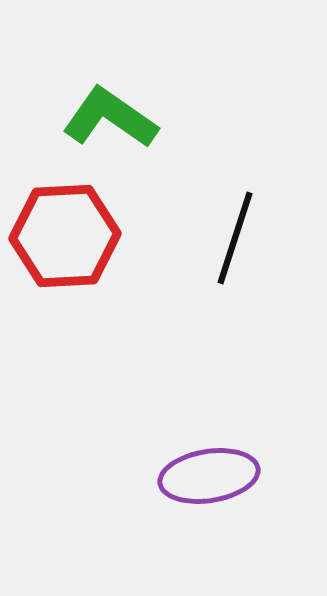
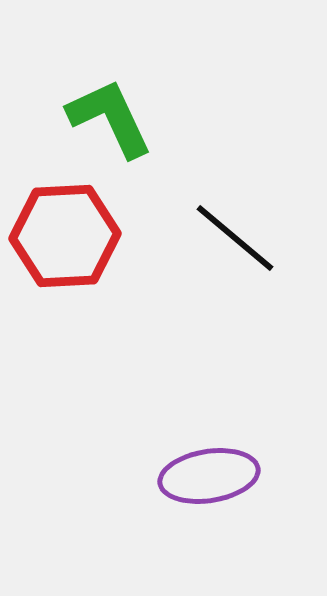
green L-shape: rotated 30 degrees clockwise
black line: rotated 68 degrees counterclockwise
